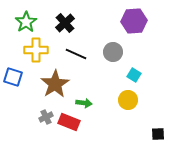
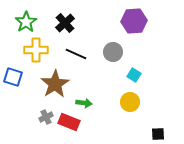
yellow circle: moved 2 px right, 2 px down
